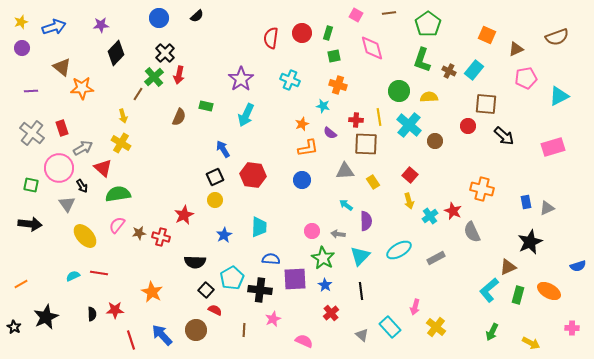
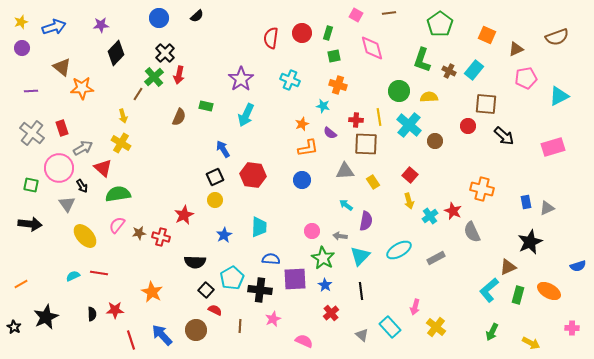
green pentagon at (428, 24): moved 12 px right
purple semicircle at (366, 221): rotated 12 degrees clockwise
gray arrow at (338, 234): moved 2 px right, 2 px down
brown line at (244, 330): moved 4 px left, 4 px up
